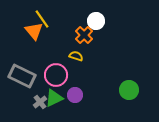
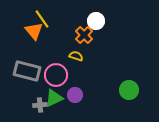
gray rectangle: moved 5 px right, 5 px up; rotated 12 degrees counterclockwise
gray cross: moved 3 px down; rotated 32 degrees clockwise
